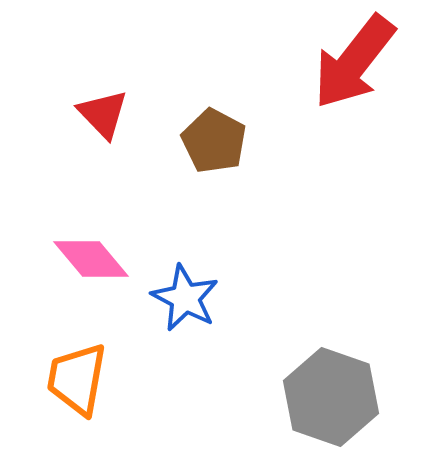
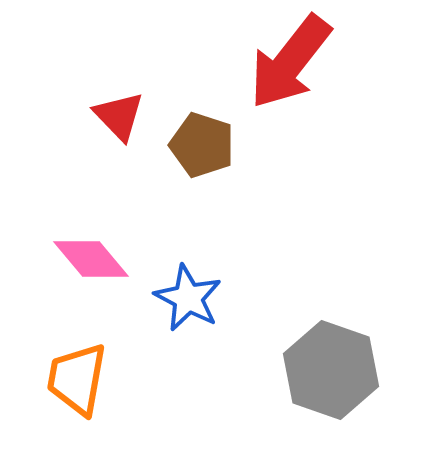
red arrow: moved 64 px left
red triangle: moved 16 px right, 2 px down
brown pentagon: moved 12 px left, 4 px down; rotated 10 degrees counterclockwise
blue star: moved 3 px right
gray hexagon: moved 27 px up
